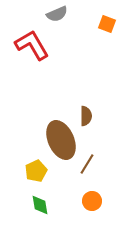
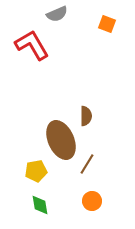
yellow pentagon: rotated 15 degrees clockwise
